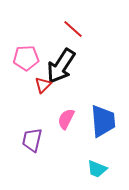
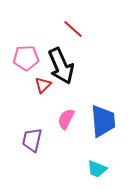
black arrow: rotated 57 degrees counterclockwise
